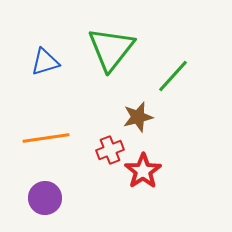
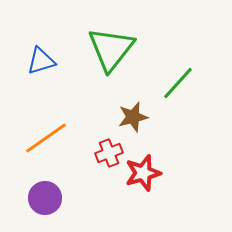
blue triangle: moved 4 px left, 1 px up
green line: moved 5 px right, 7 px down
brown star: moved 5 px left
orange line: rotated 27 degrees counterclockwise
red cross: moved 1 px left, 3 px down
red star: moved 2 px down; rotated 18 degrees clockwise
